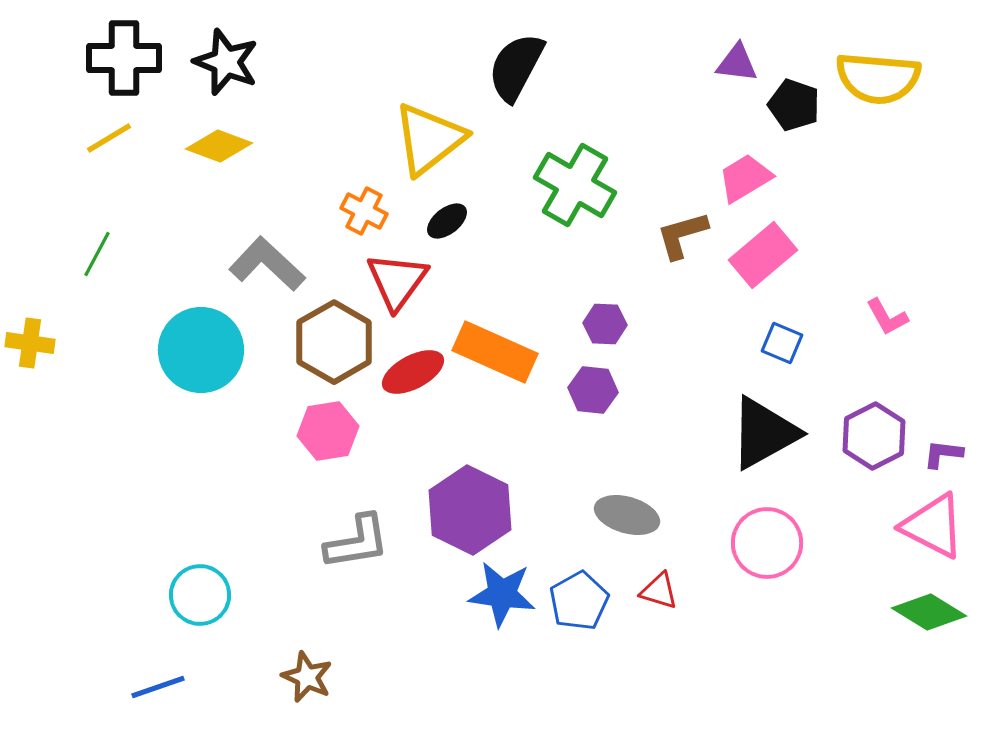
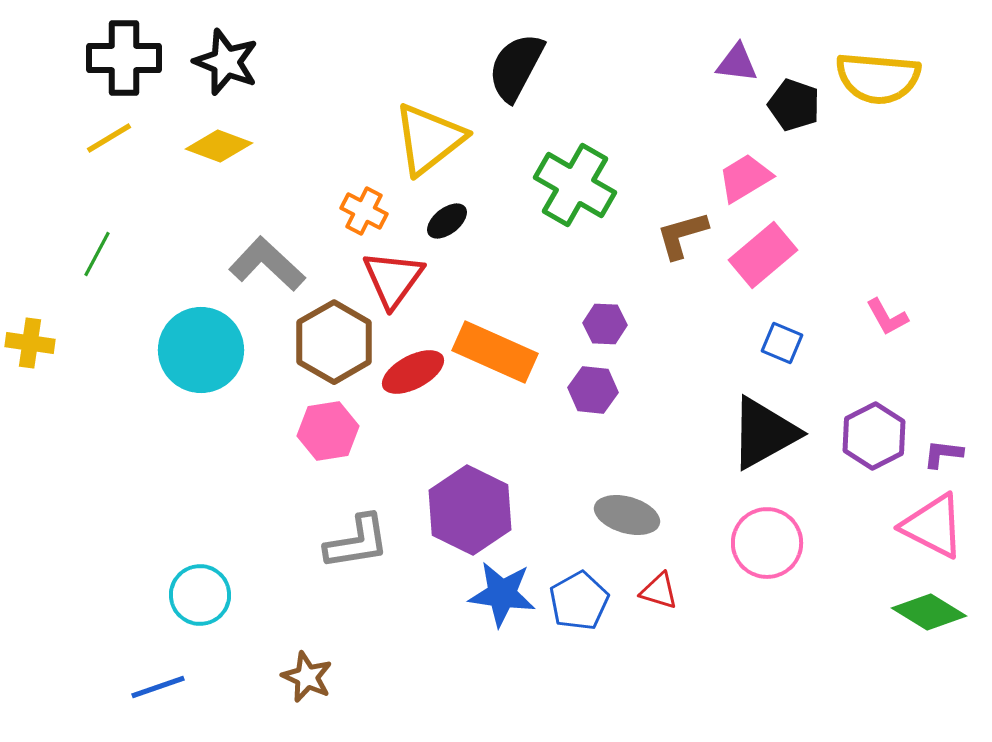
red triangle at (397, 281): moved 4 px left, 2 px up
